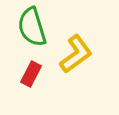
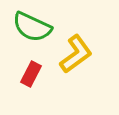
green semicircle: rotated 48 degrees counterclockwise
